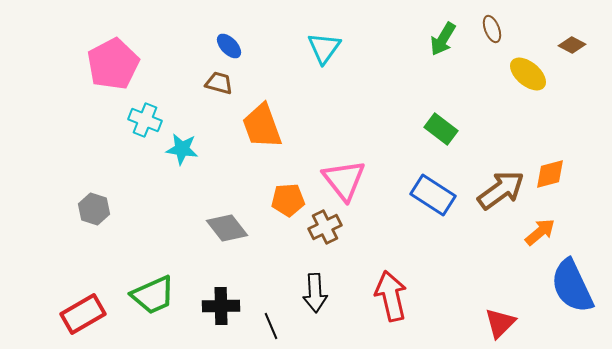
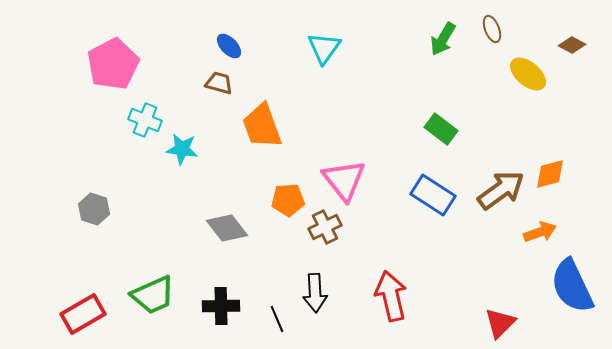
orange arrow: rotated 20 degrees clockwise
black line: moved 6 px right, 7 px up
